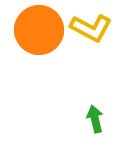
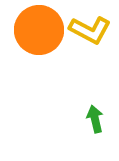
yellow L-shape: moved 1 px left, 2 px down
